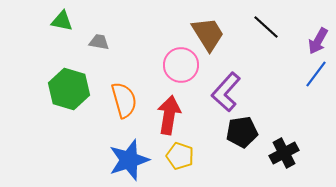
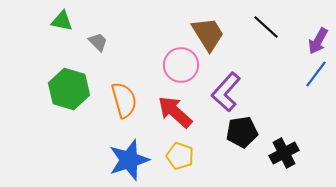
gray trapezoid: moved 1 px left; rotated 35 degrees clockwise
red arrow: moved 6 px right, 3 px up; rotated 57 degrees counterclockwise
